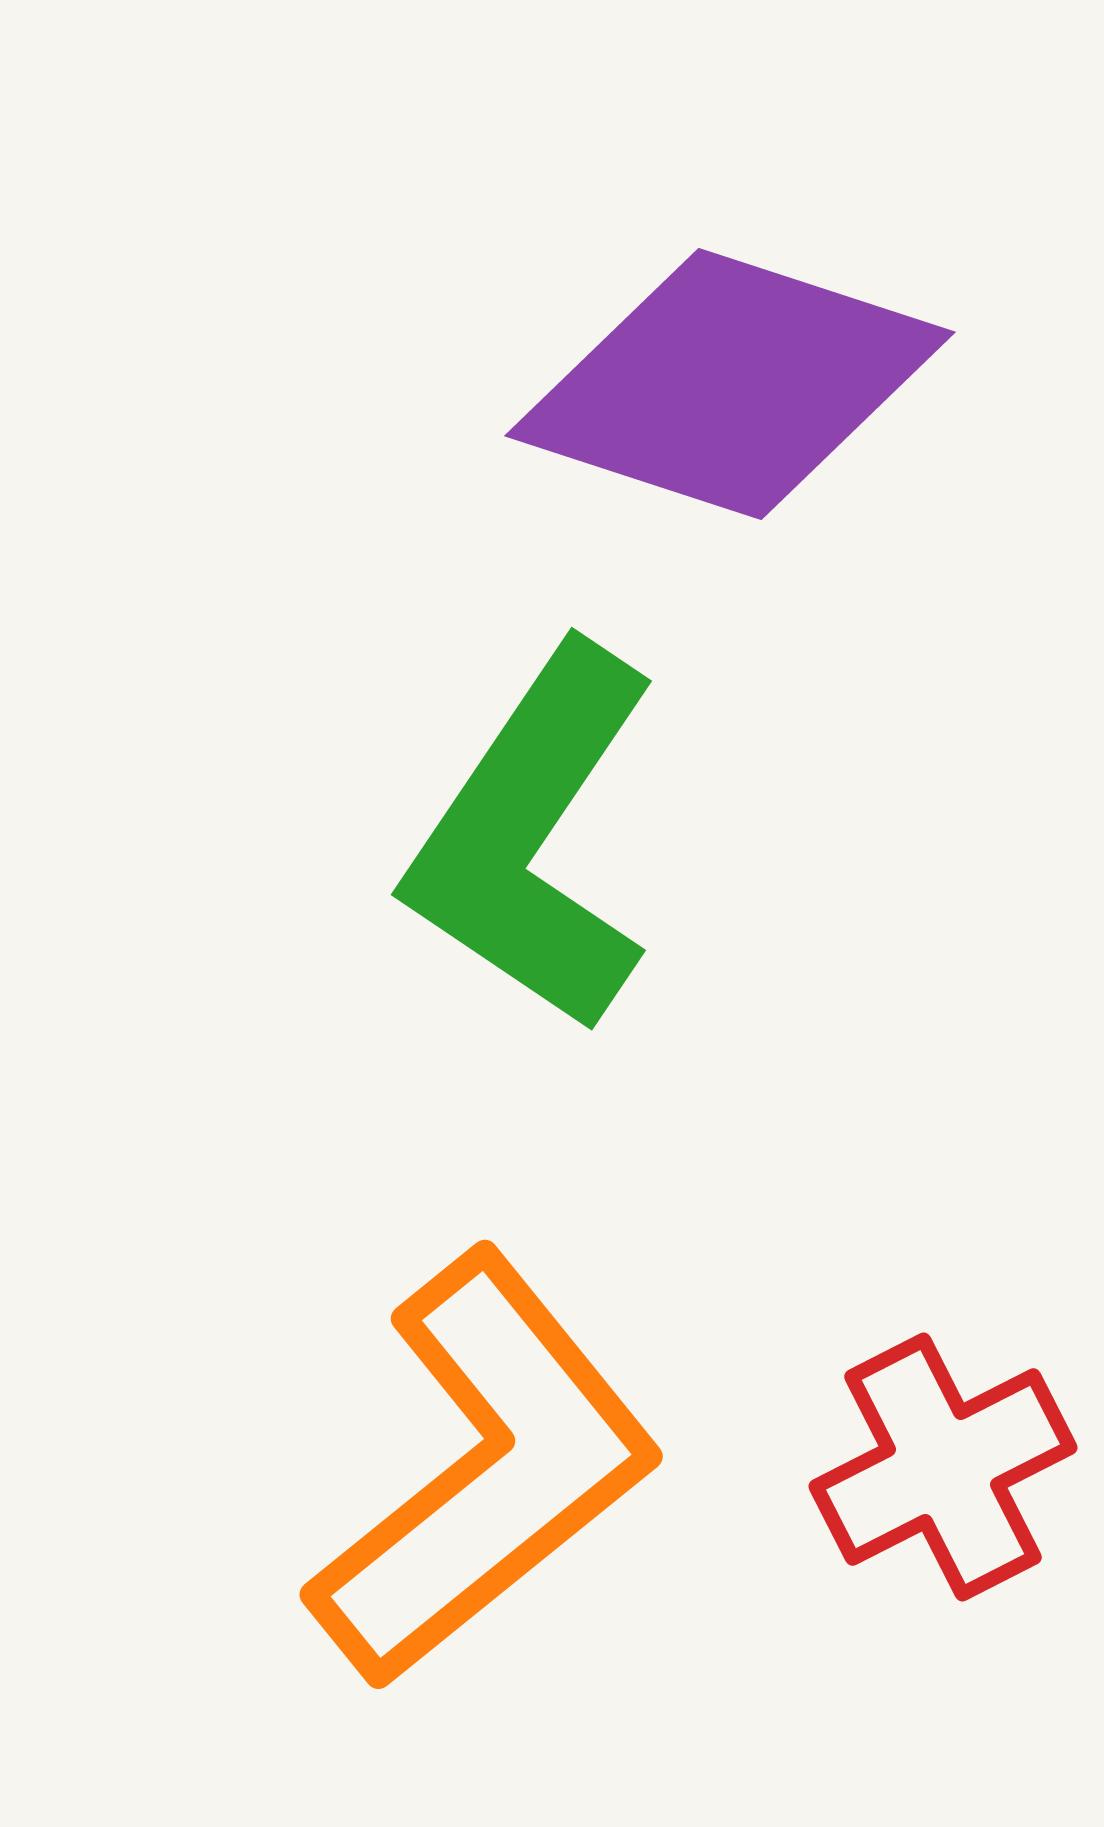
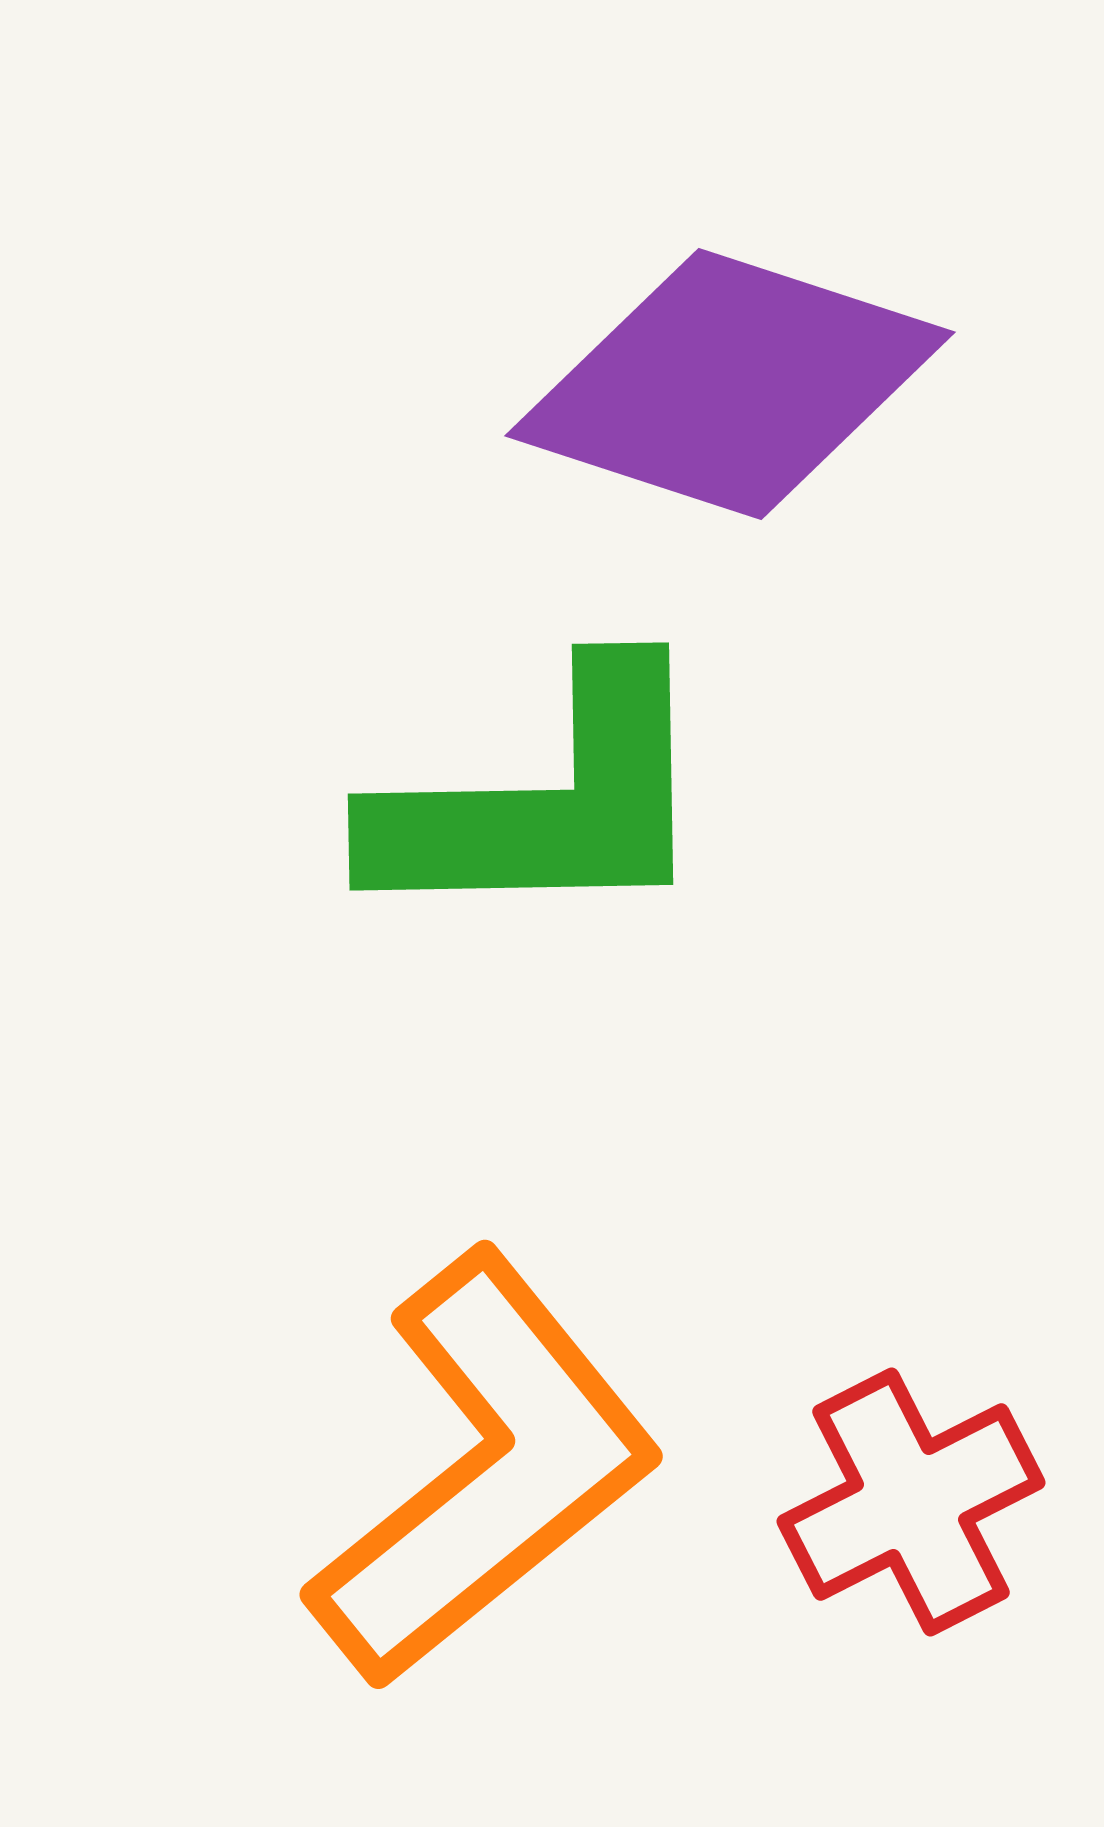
green L-shape: moved 12 px right, 37 px up; rotated 125 degrees counterclockwise
red cross: moved 32 px left, 35 px down
